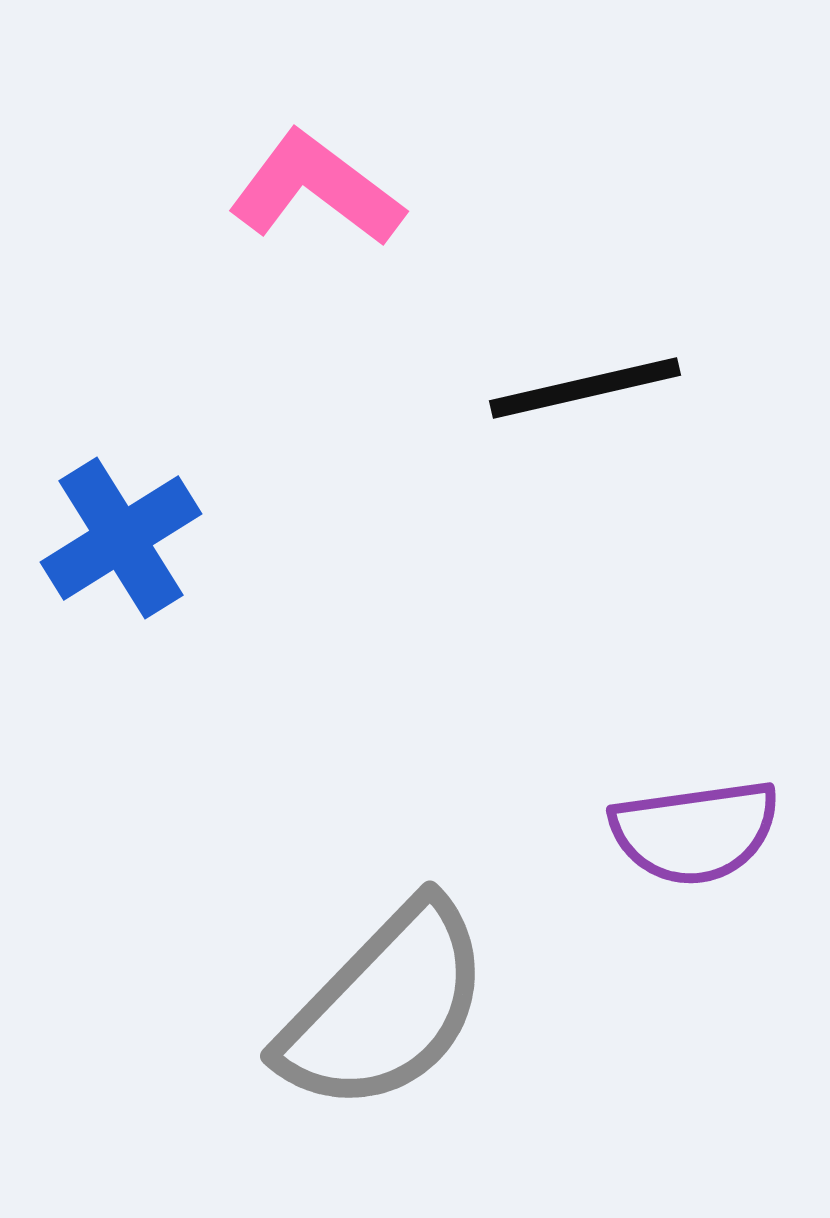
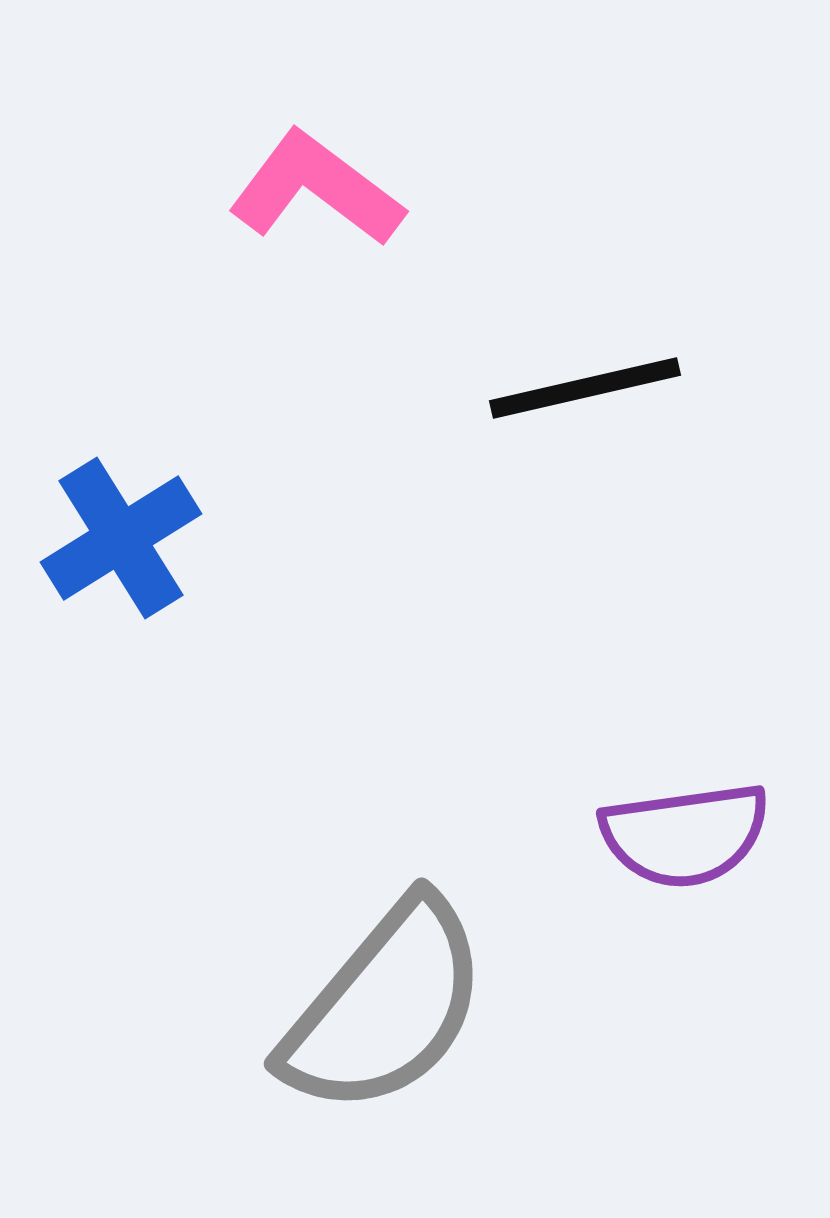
purple semicircle: moved 10 px left, 3 px down
gray semicircle: rotated 4 degrees counterclockwise
